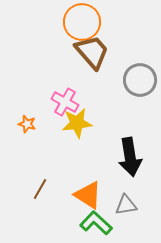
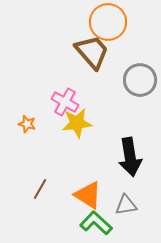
orange circle: moved 26 px right
